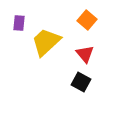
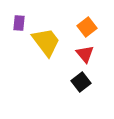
orange square: moved 7 px down; rotated 12 degrees clockwise
yellow trapezoid: rotated 96 degrees clockwise
black square: rotated 24 degrees clockwise
